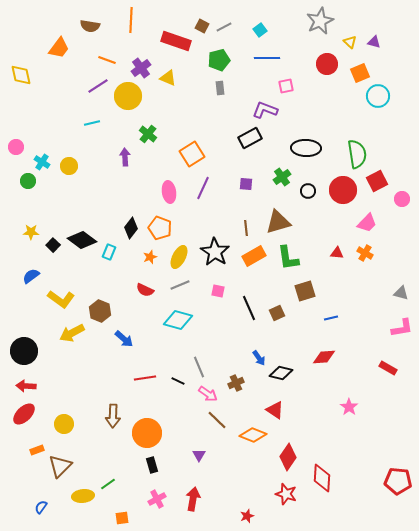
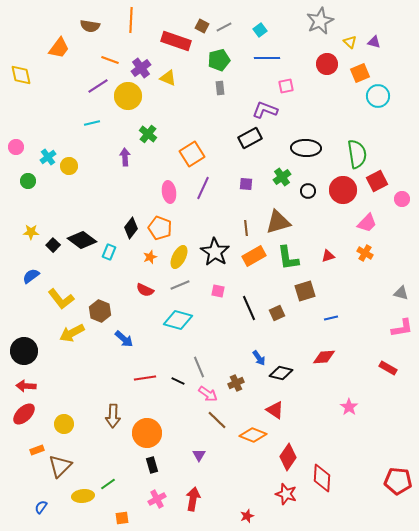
orange line at (107, 60): moved 3 px right
cyan cross at (42, 162): moved 6 px right, 5 px up; rotated 21 degrees clockwise
red triangle at (337, 253): moved 9 px left, 3 px down; rotated 24 degrees counterclockwise
yellow L-shape at (61, 299): rotated 16 degrees clockwise
